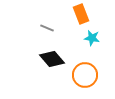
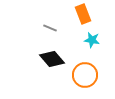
orange rectangle: moved 2 px right
gray line: moved 3 px right
cyan star: moved 2 px down
